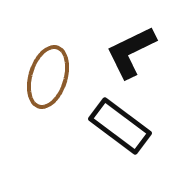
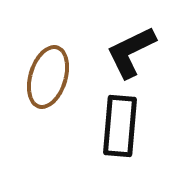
black rectangle: rotated 58 degrees clockwise
